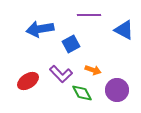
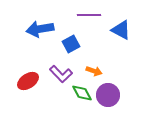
blue triangle: moved 3 px left
orange arrow: moved 1 px right, 1 px down
purple circle: moved 9 px left, 5 px down
